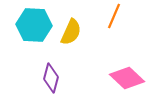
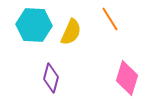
orange line: moved 4 px left, 3 px down; rotated 55 degrees counterclockwise
pink diamond: rotated 64 degrees clockwise
